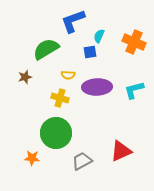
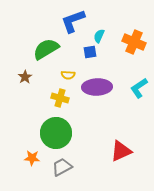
brown star: rotated 16 degrees counterclockwise
cyan L-shape: moved 5 px right, 2 px up; rotated 20 degrees counterclockwise
gray trapezoid: moved 20 px left, 6 px down
